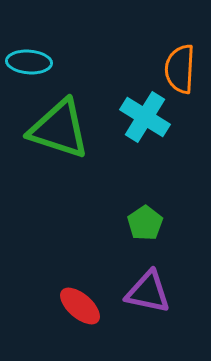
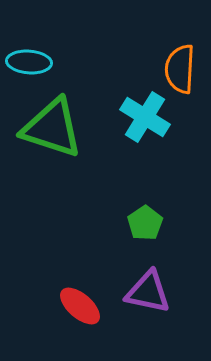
green triangle: moved 7 px left, 1 px up
